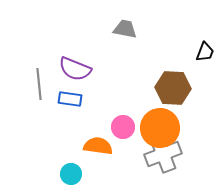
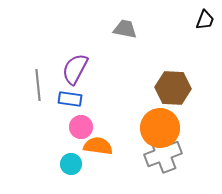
black trapezoid: moved 32 px up
purple semicircle: rotated 96 degrees clockwise
gray line: moved 1 px left, 1 px down
pink circle: moved 42 px left
cyan circle: moved 10 px up
